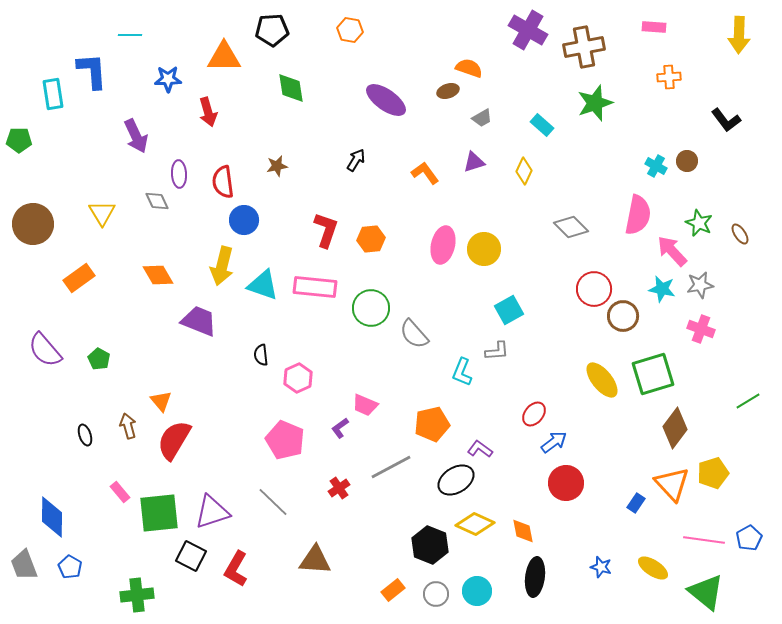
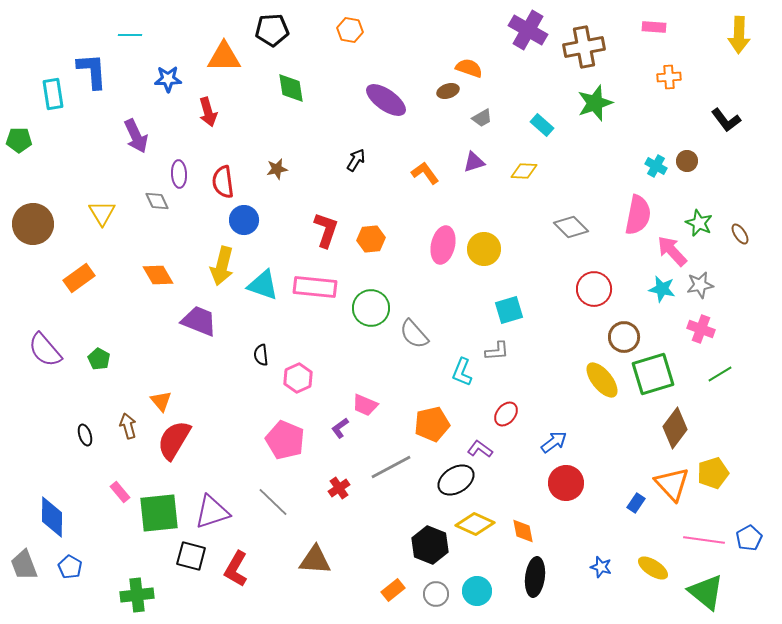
brown star at (277, 166): moved 3 px down
yellow diamond at (524, 171): rotated 68 degrees clockwise
cyan square at (509, 310): rotated 12 degrees clockwise
brown circle at (623, 316): moved 1 px right, 21 px down
green line at (748, 401): moved 28 px left, 27 px up
red ellipse at (534, 414): moved 28 px left
black square at (191, 556): rotated 12 degrees counterclockwise
